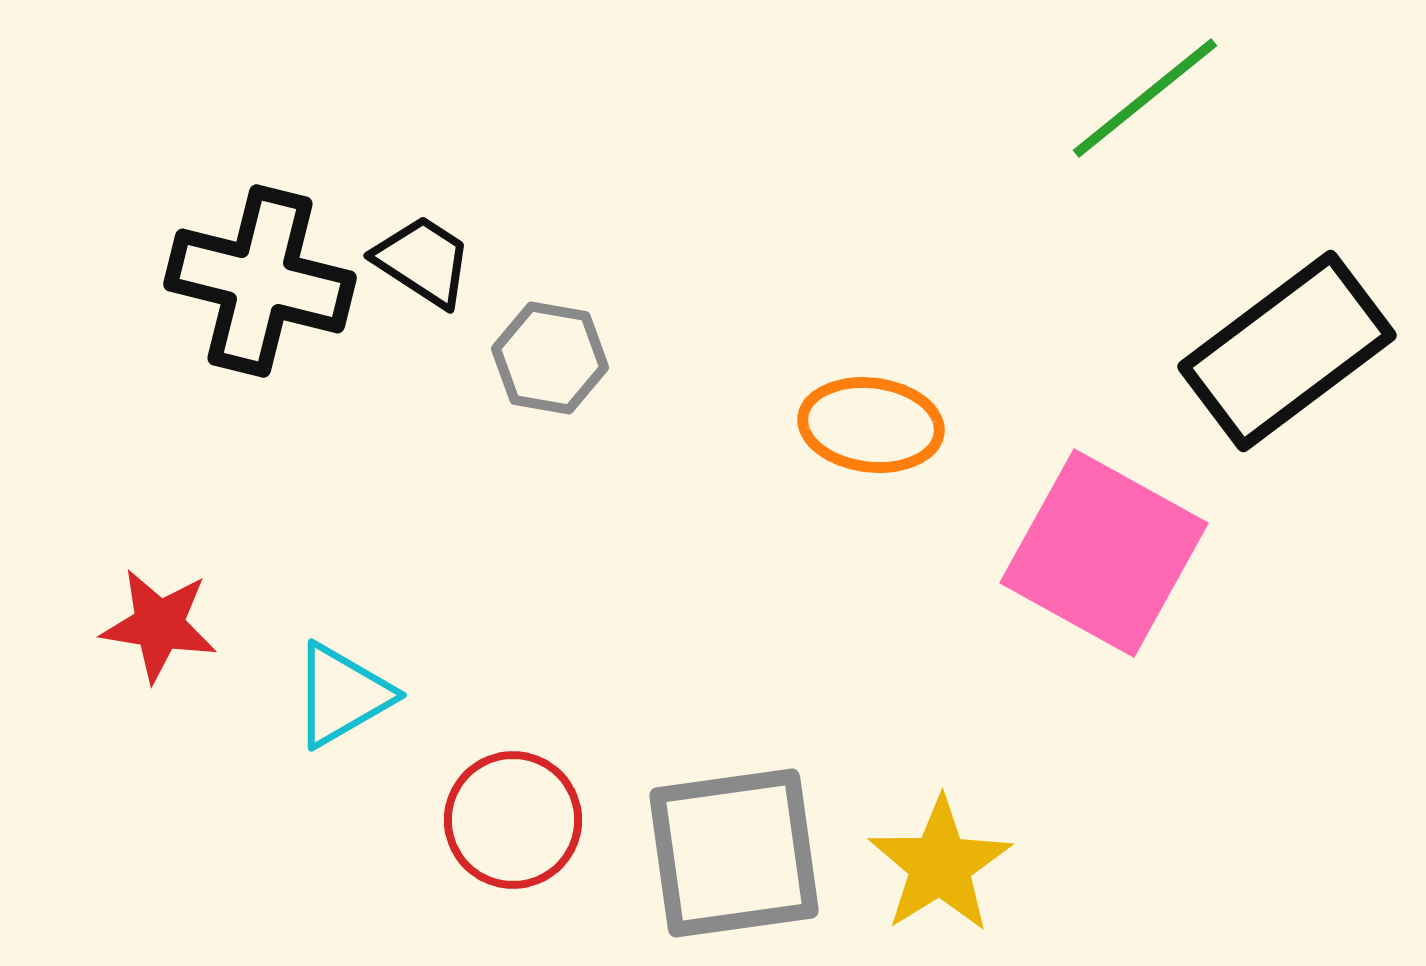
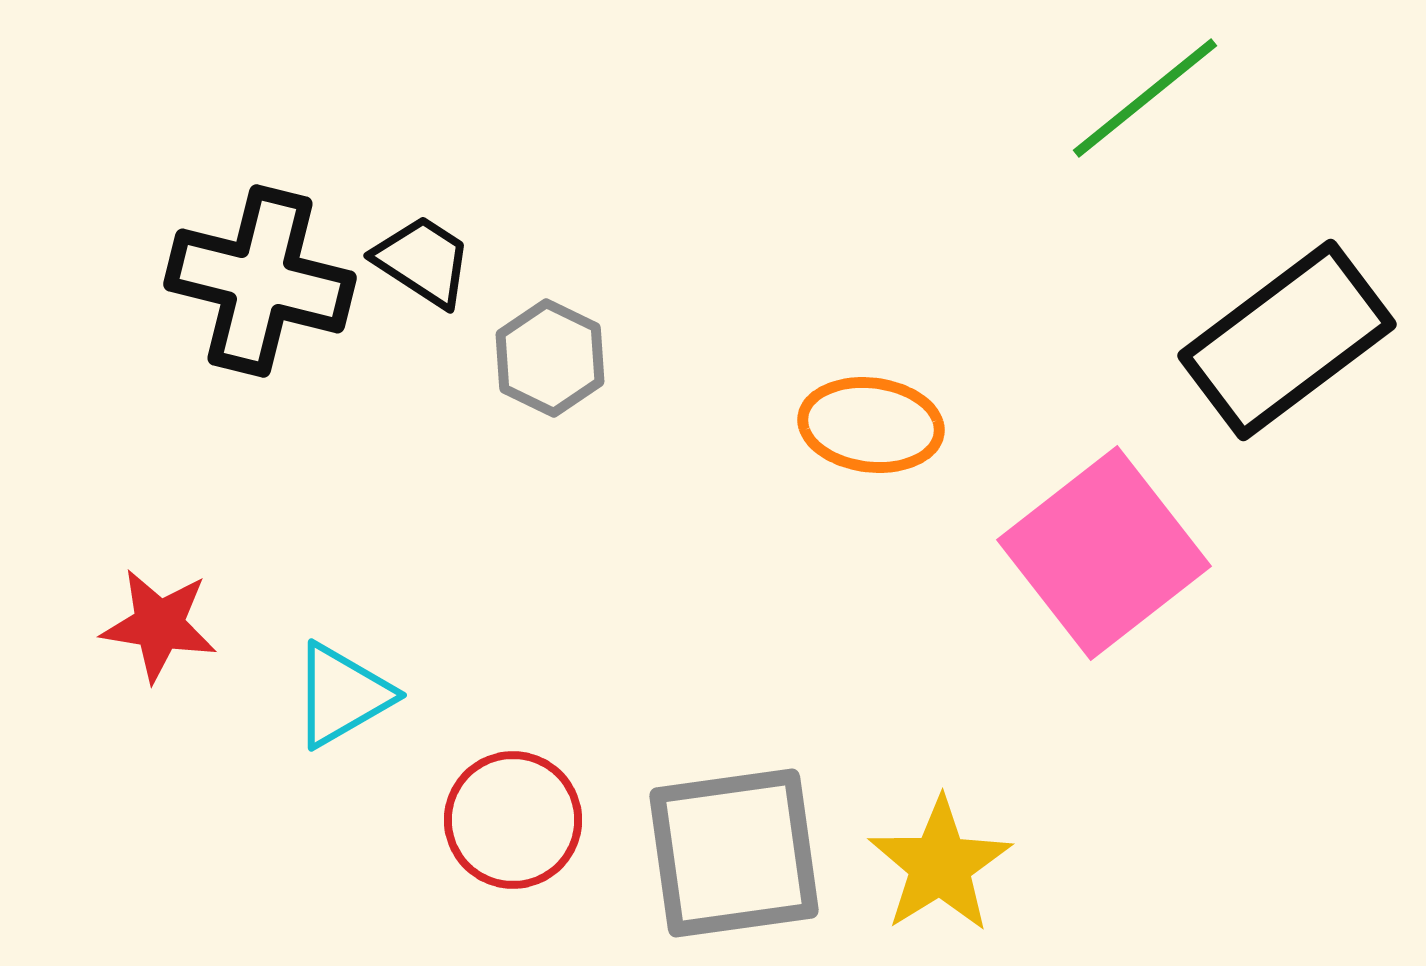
black rectangle: moved 11 px up
gray hexagon: rotated 16 degrees clockwise
pink square: rotated 23 degrees clockwise
